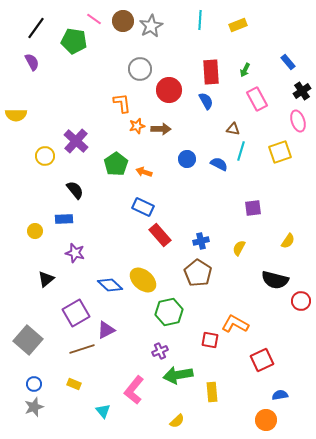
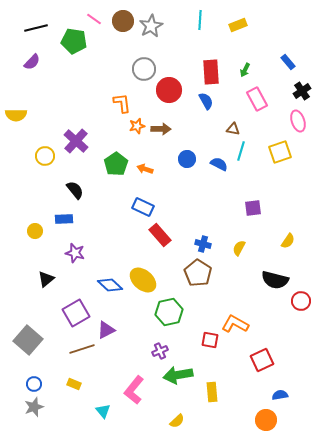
black line at (36, 28): rotated 40 degrees clockwise
purple semicircle at (32, 62): rotated 72 degrees clockwise
gray circle at (140, 69): moved 4 px right
orange arrow at (144, 172): moved 1 px right, 3 px up
blue cross at (201, 241): moved 2 px right, 3 px down; rotated 28 degrees clockwise
